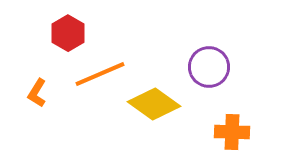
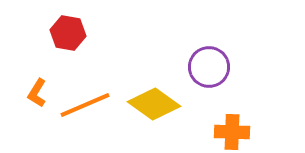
red hexagon: rotated 20 degrees counterclockwise
orange line: moved 15 px left, 31 px down
